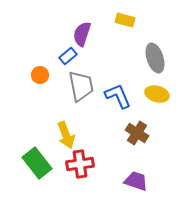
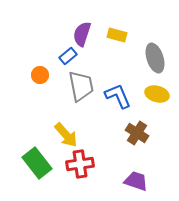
yellow rectangle: moved 8 px left, 15 px down
yellow arrow: rotated 20 degrees counterclockwise
